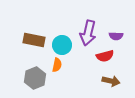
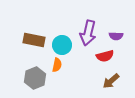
brown arrow: rotated 126 degrees clockwise
